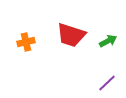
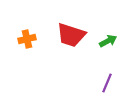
orange cross: moved 1 px right, 3 px up
purple line: rotated 24 degrees counterclockwise
